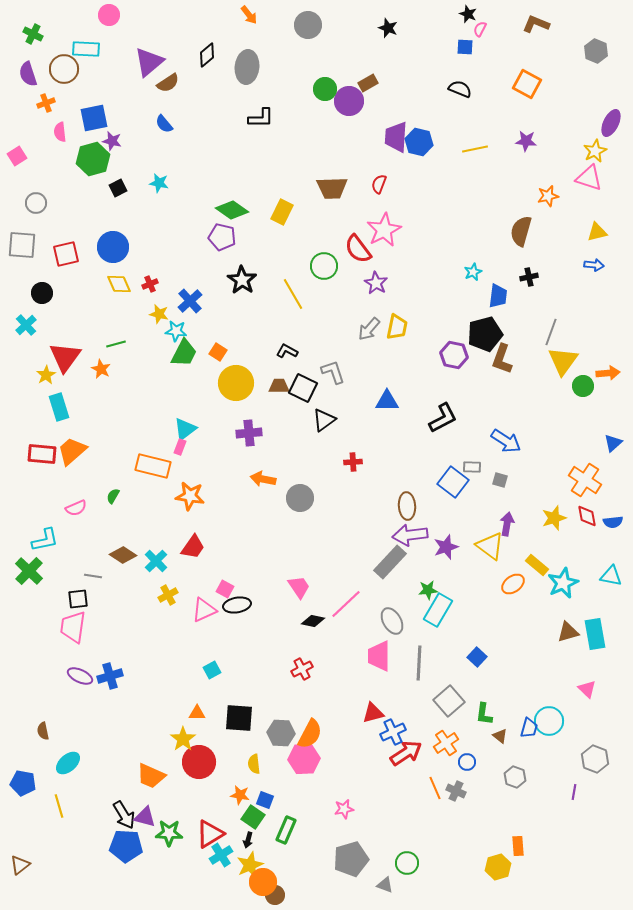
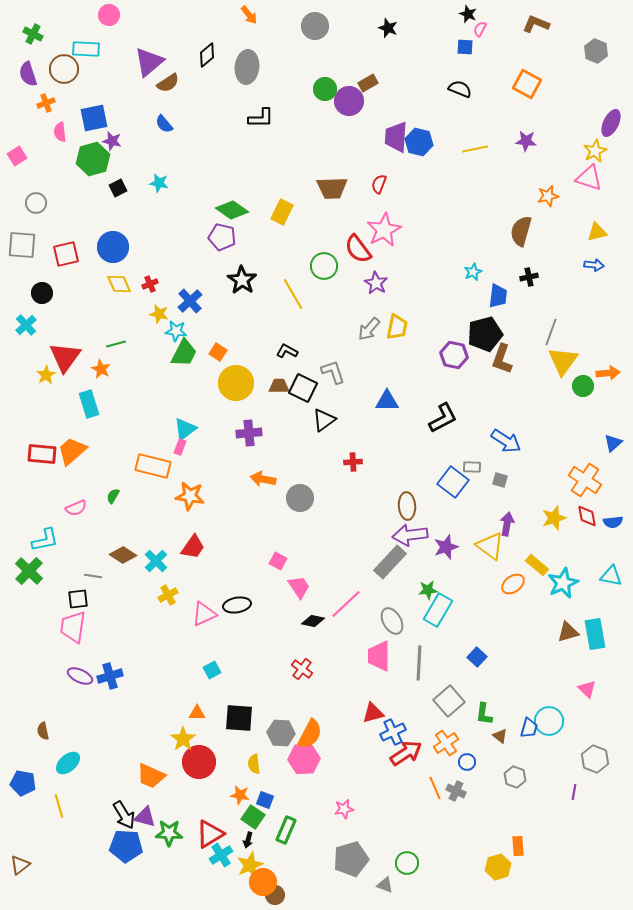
gray circle at (308, 25): moved 7 px right, 1 px down
cyan rectangle at (59, 407): moved 30 px right, 3 px up
pink square at (225, 589): moved 53 px right, 28 px up
pink triangle at (204, 610): moved 4 px down
red cross at (302, 669): rotated 25 degrees counterclockwise
